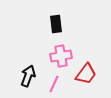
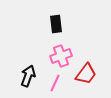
pink cross: rotated 10 degrees counterclockwise
pink line: moved 1 px right, 1 px up
